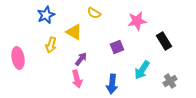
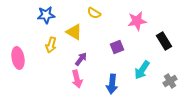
blue star: rotated 18 degrees clockwise
